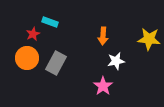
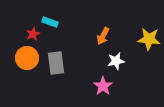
orange arrow: rotated 24 degrees clockwise
gray rectangle: rotated 35 degrees counterclockwise
